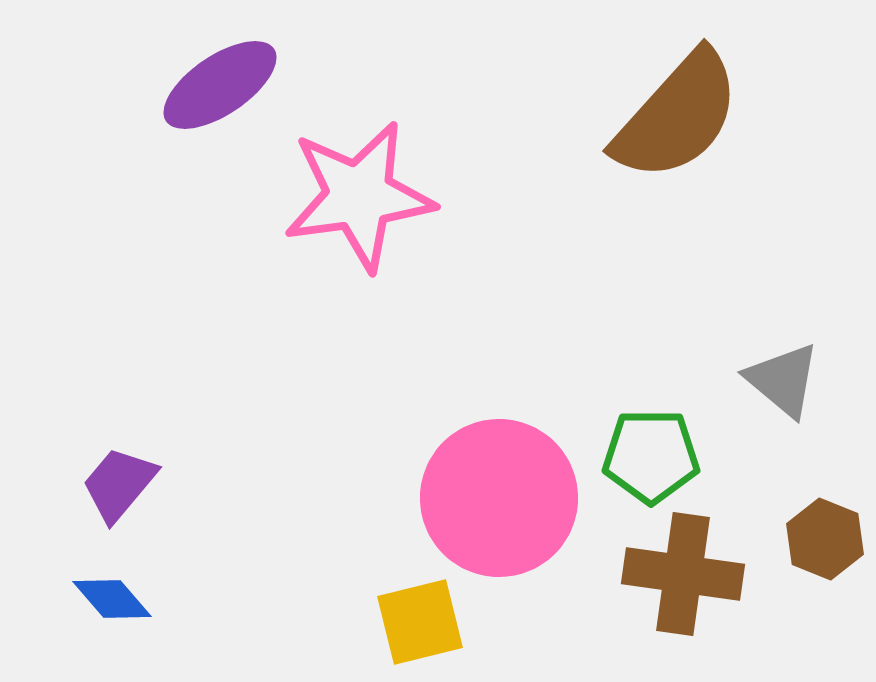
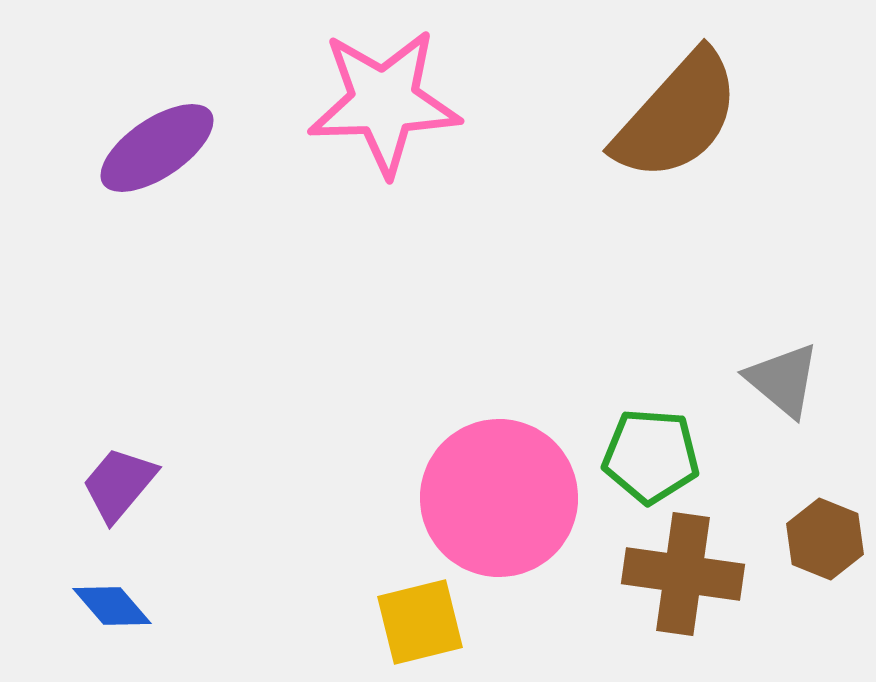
purple ellipse: moved 63 px left, 63 px down
pink star: moved 25 px right, 94 px up; rotated 6 degrees clockwise
green pentagon: rotated 4 degrees clockwise
blue diamond: moved 7 px down
